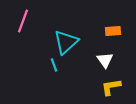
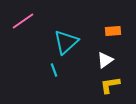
pink line: rotated 35 degrees clockwise
white triangle: rotated 30 degrees clockwise
cyan line: moved 5 px down
yellow L-shape: moved 1 px left, 2 px up
